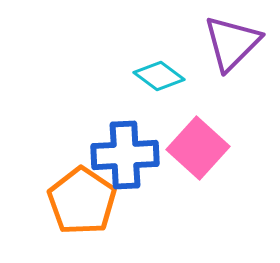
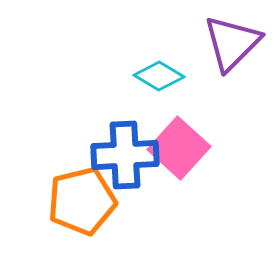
cyan diamond: rotated 6 degrees counterclockwise
pink square: moved 19 px left
orange pentagon: rotated 24 degrees clockwise
